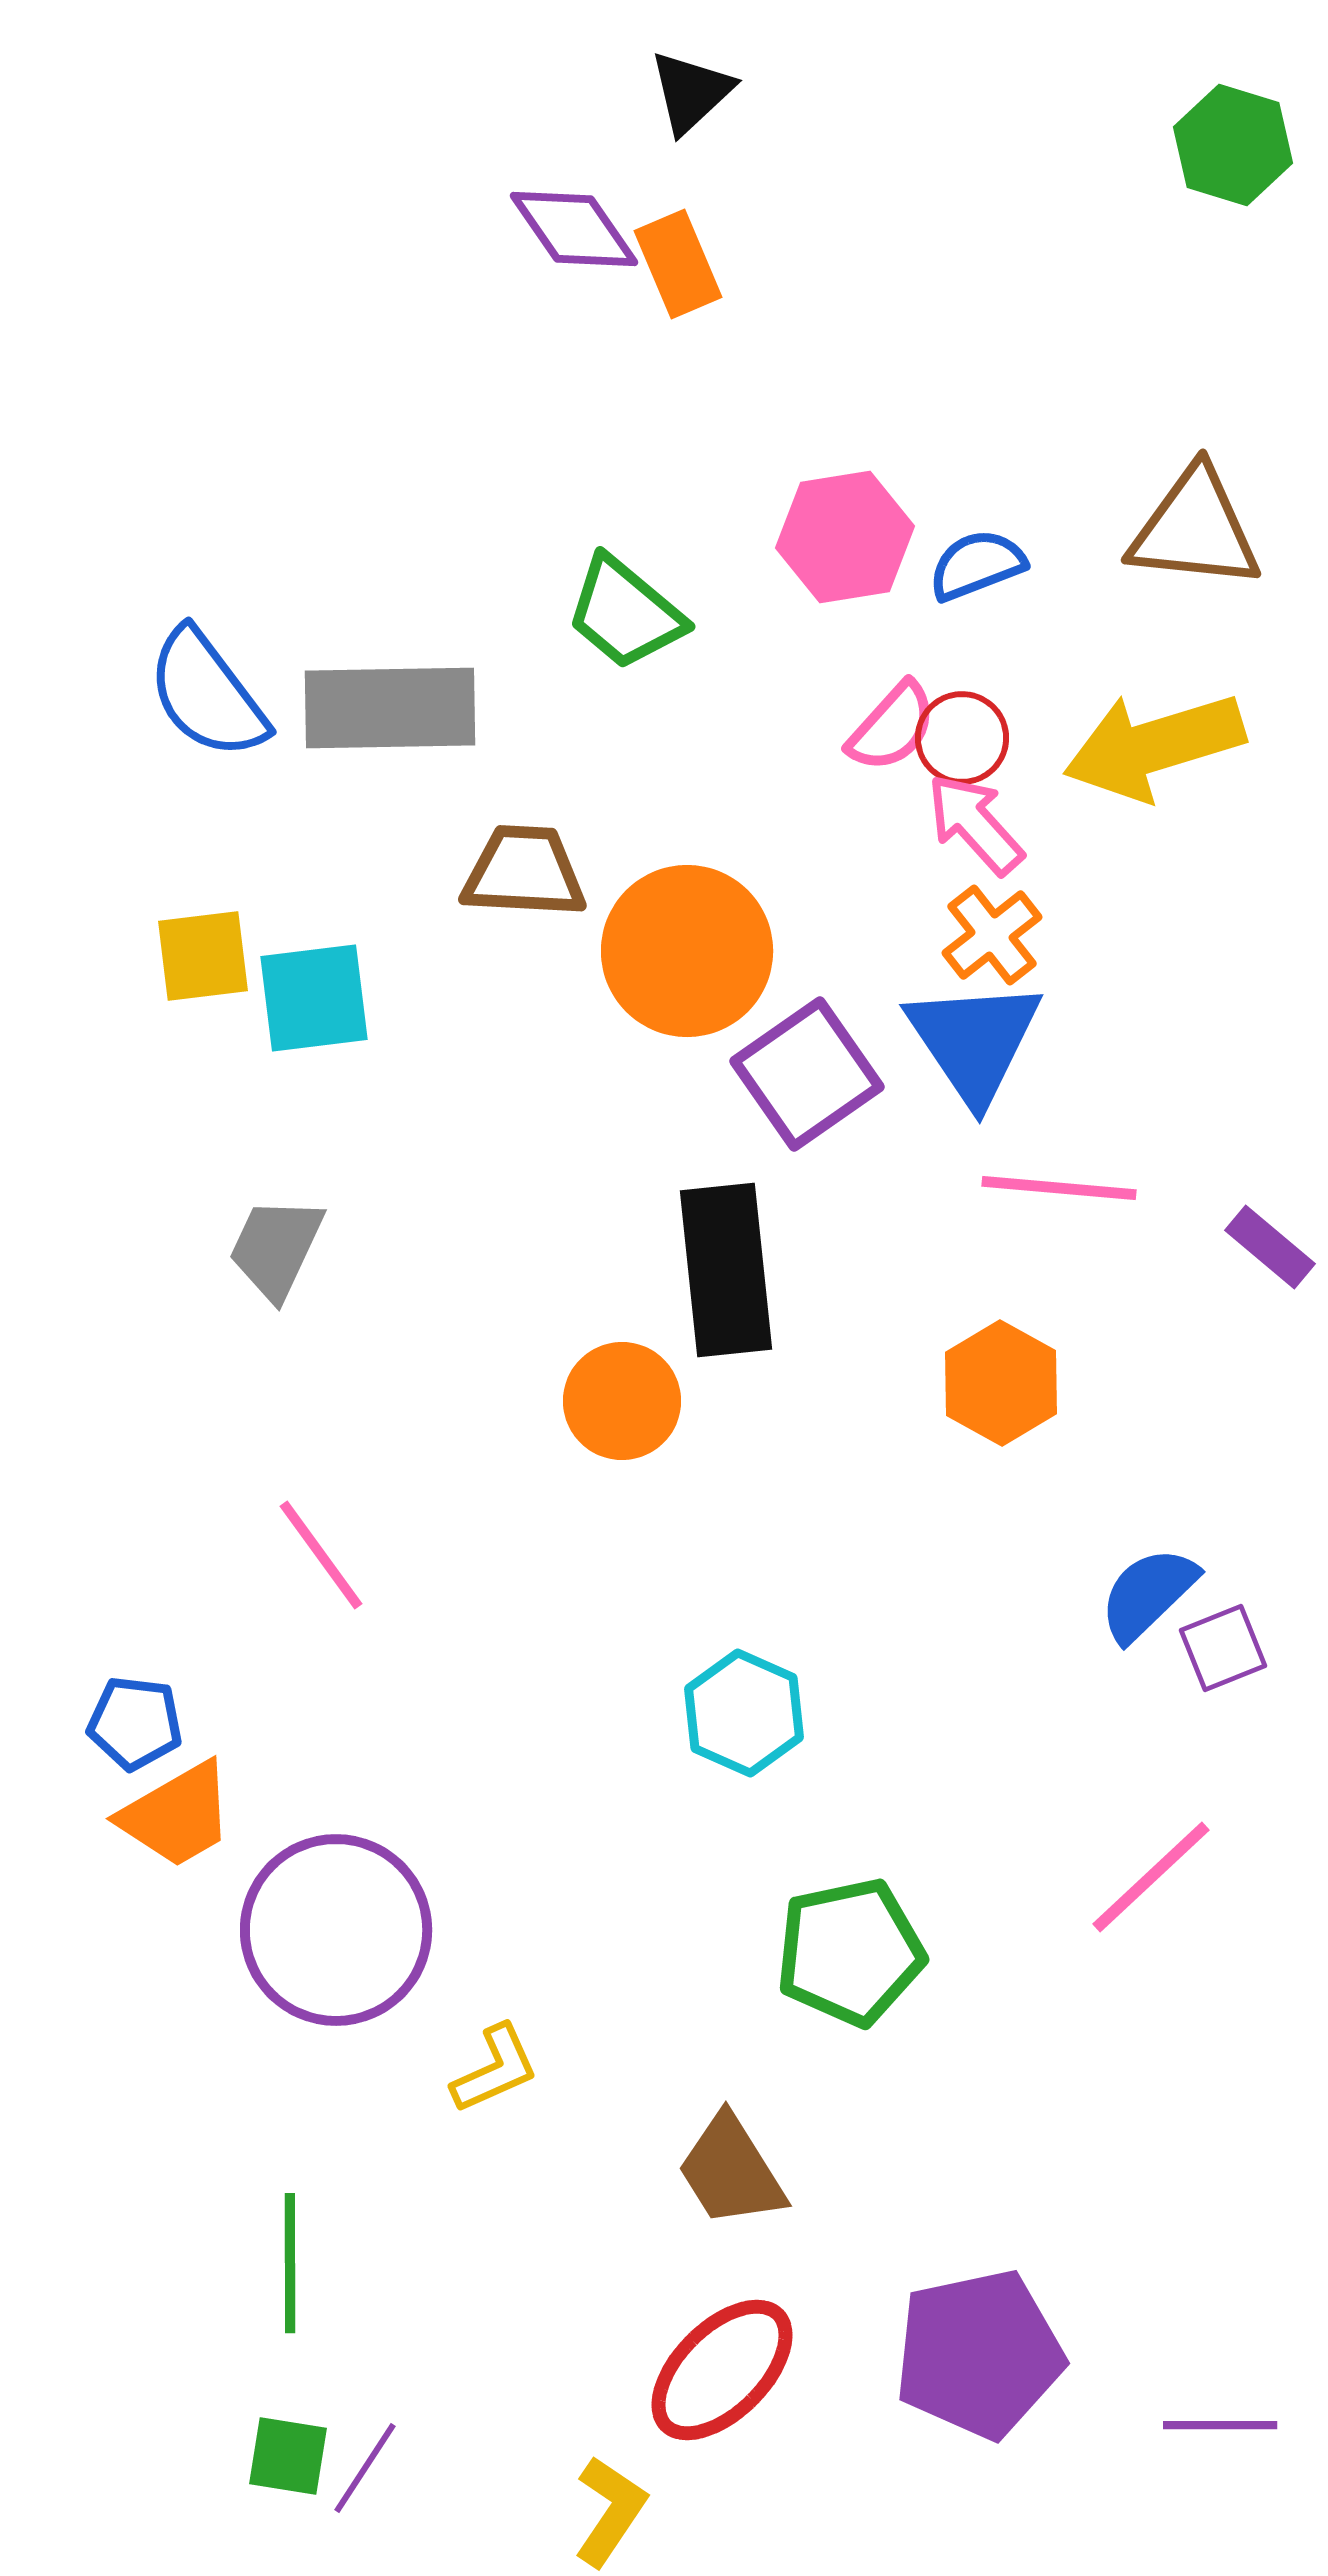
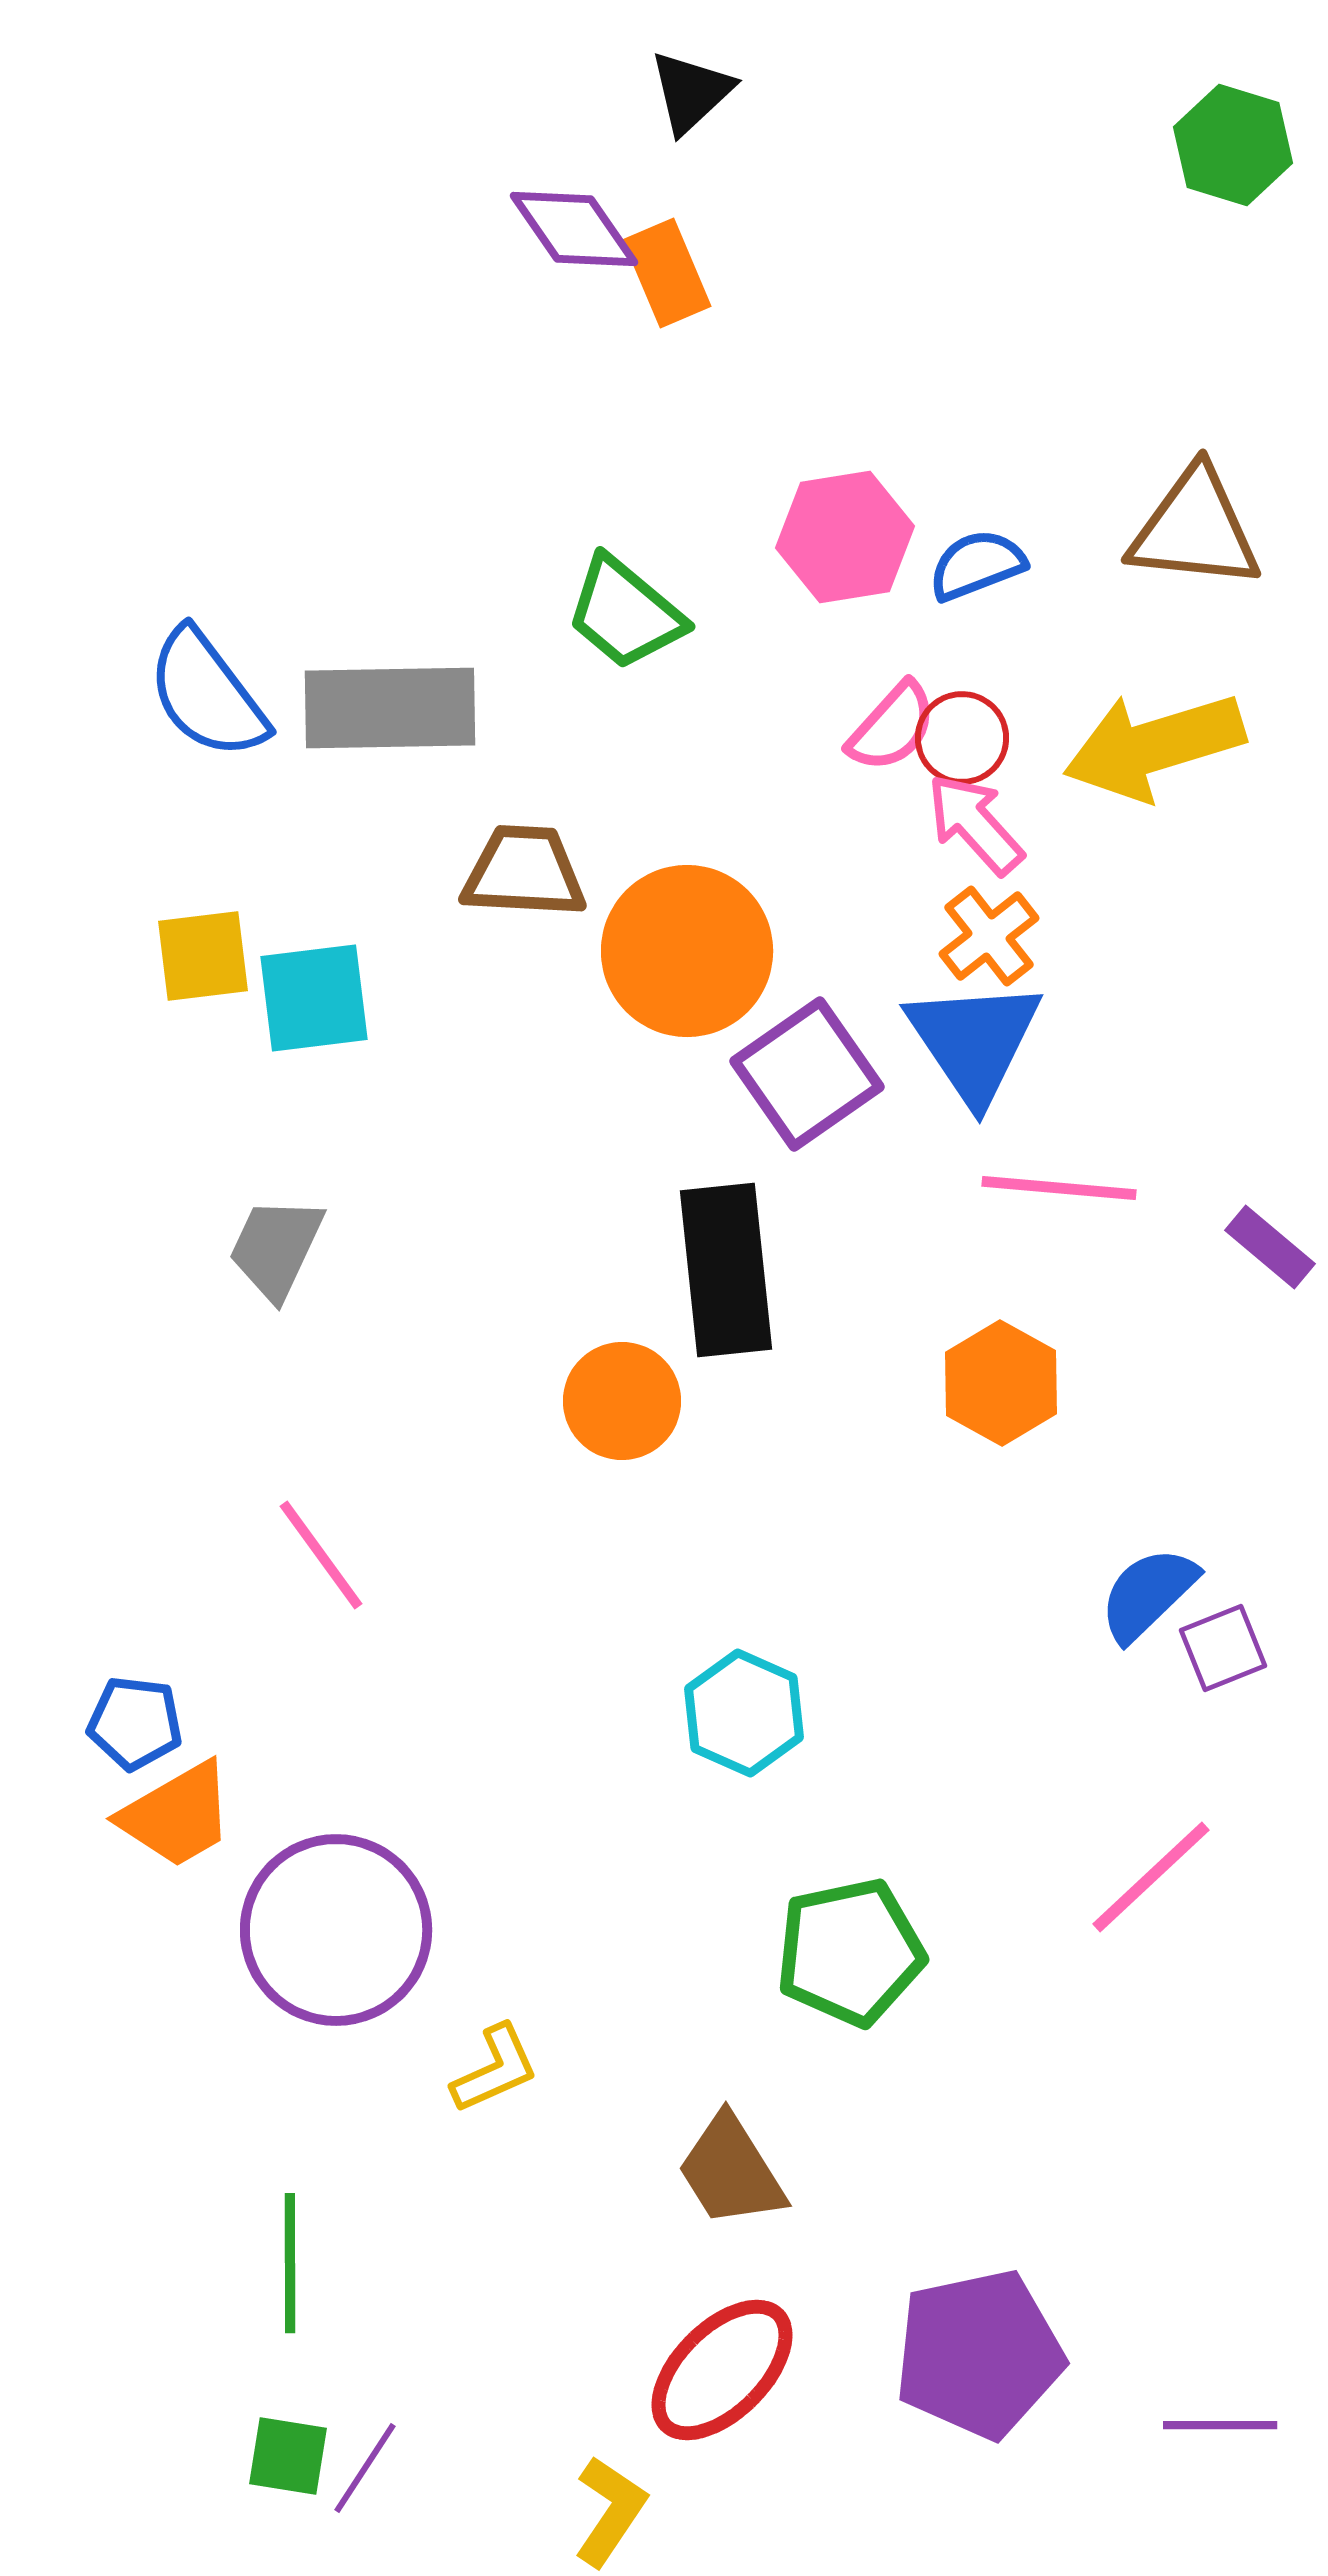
orange rectangle at (678, 264): moved 11 px left, 9 px down
orange cross at (992, 935): moved 3 px left, 1 px down
